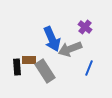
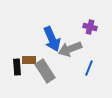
purple cross: moved 5 px right; rotated 24 degrees counterclockwise
